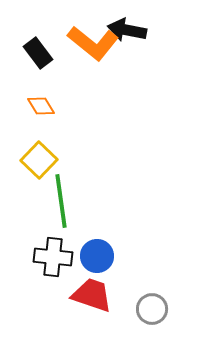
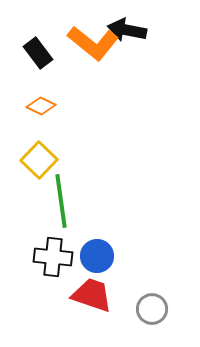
orange diamond: rotated 32 degrees counterclockwise
